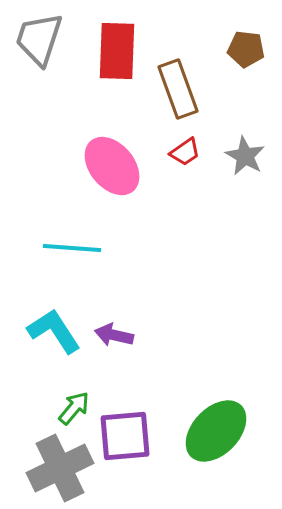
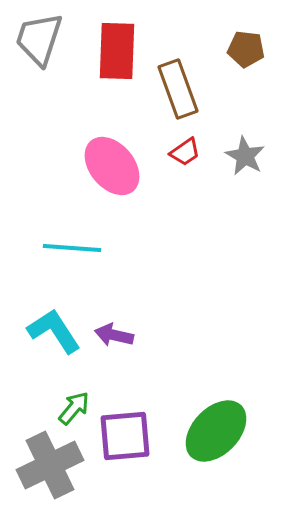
gray cross: moved 10 px left, 3 px up
